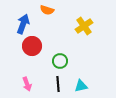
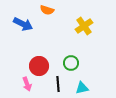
blue arrow: rotated 96 degrees clockwise
red circle: moved 7 px right, 20 px down
green circle: moved 11 px right, 2 px down
cyan triangle: moved 1 px right, 2 px down
